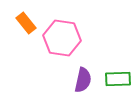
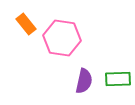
orange rectangle: moved 1 px down
purple semicircle: moved 1 px right, 1 px down
